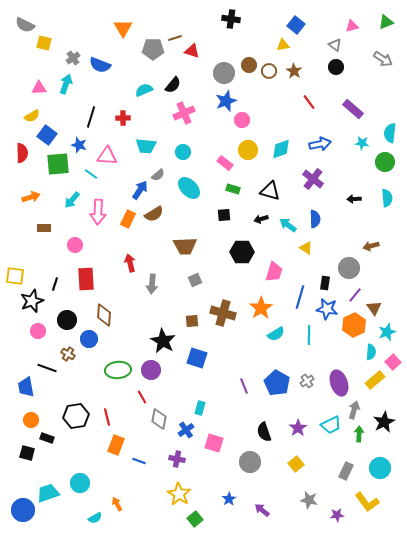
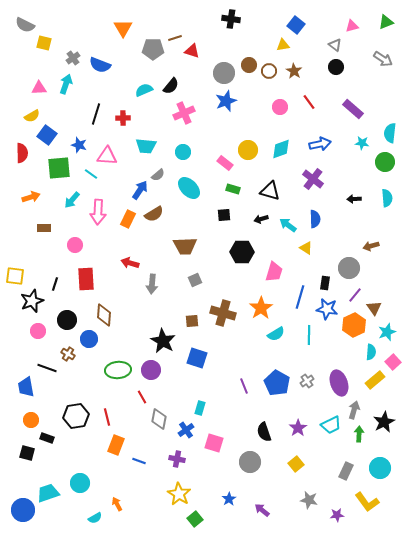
black semicircle at (173, 85): moved 2 px left, 1 px down
black line at (91, 117): moved 5 px right, 3 px up
pink circle at (242, 120): moved 38 px right, 13 px up
green square at (58, 164): moved 1 px right, 4 px down
red arrow at (130, 263): rotated 60 degrees counterclockwise
